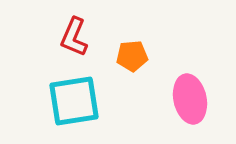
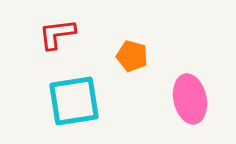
red L-shape: moved 17 px left, 3 px up; rotated 60 degrees clockwise
orange pentagon: rotated 20 degrees clockwise
